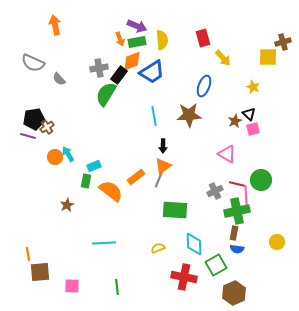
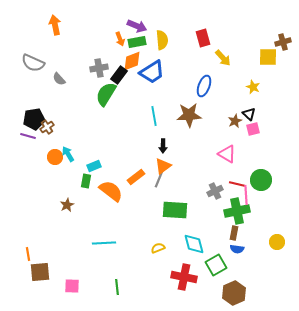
cyan diamond at (194, 244): rotated 15 degrees counterclockwise
